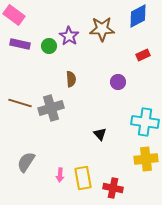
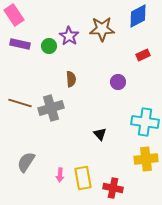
pink rectangle: rotated 20 degrees clockwise
